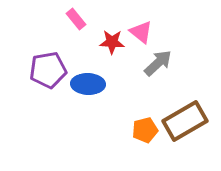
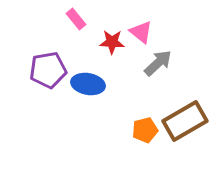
blue ellipse: rotated 8 degrees clockwise
